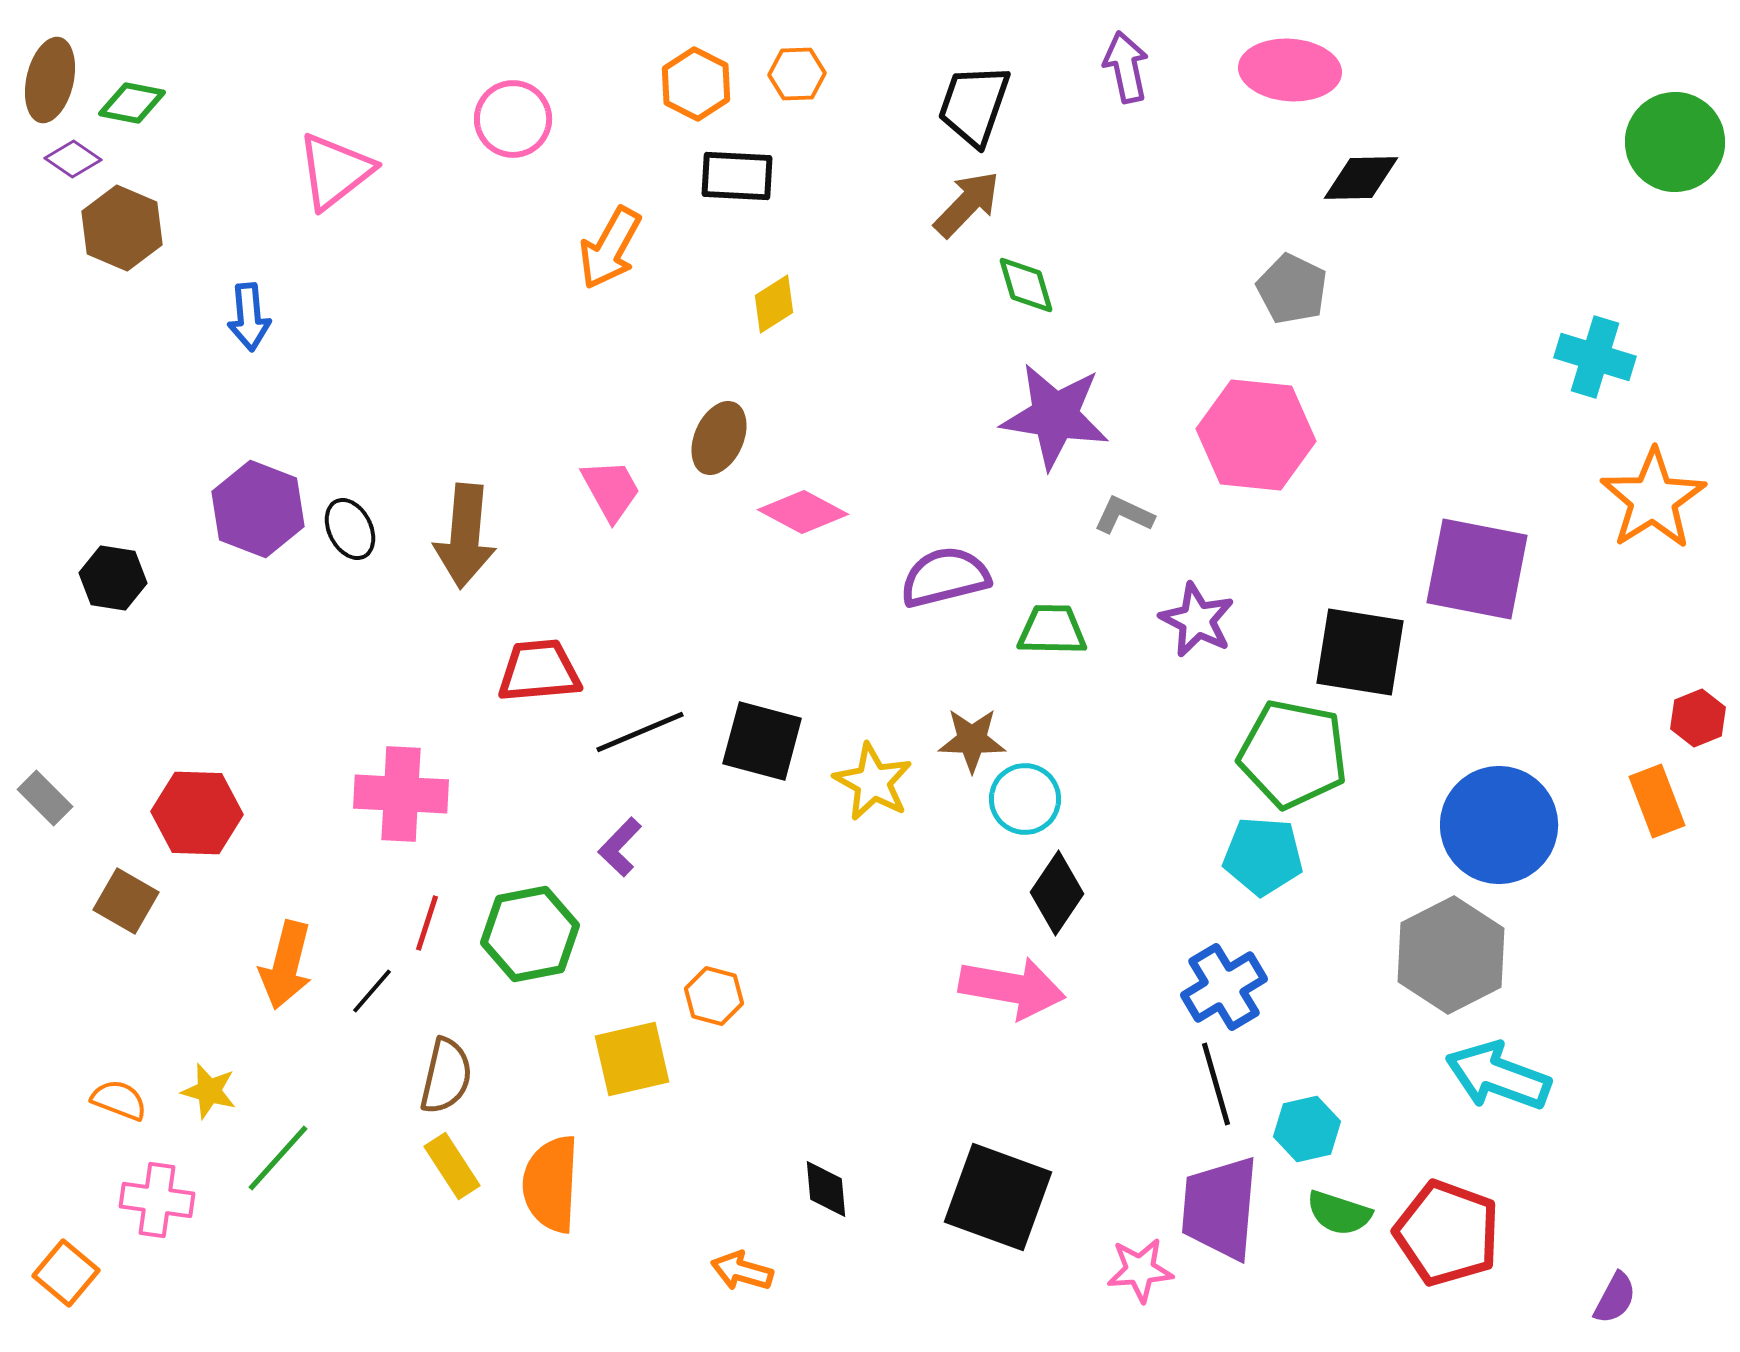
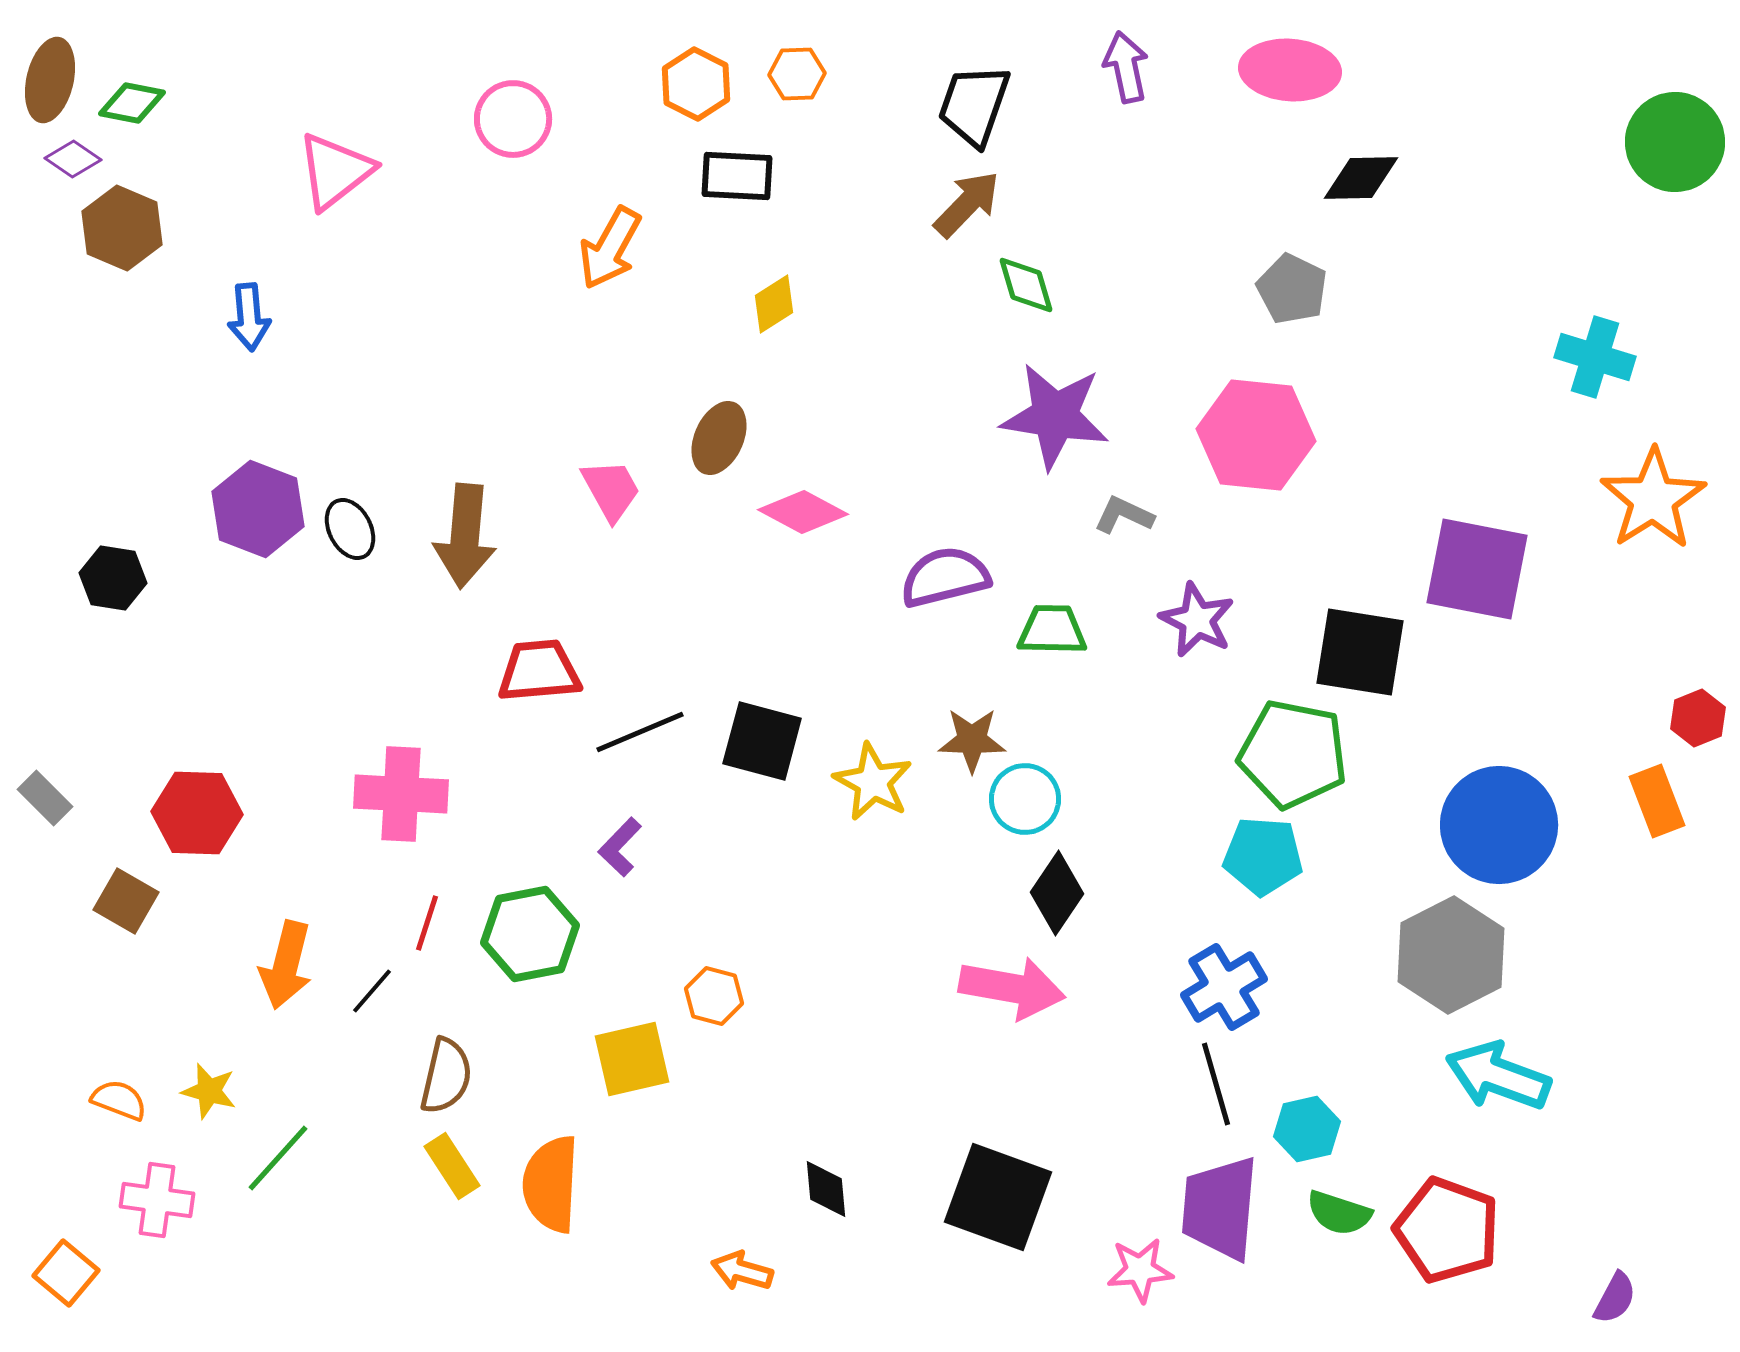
red pentagon at (1447, 1233): moved 3 px up
